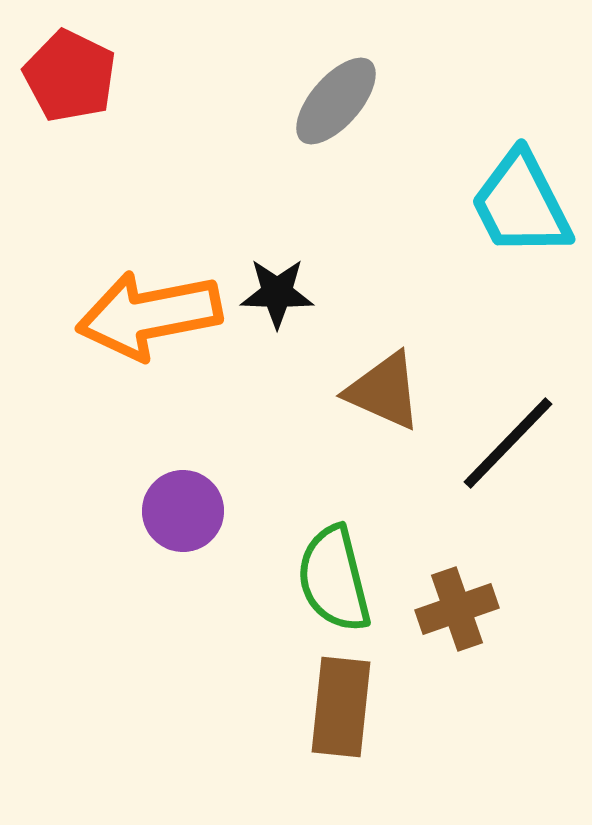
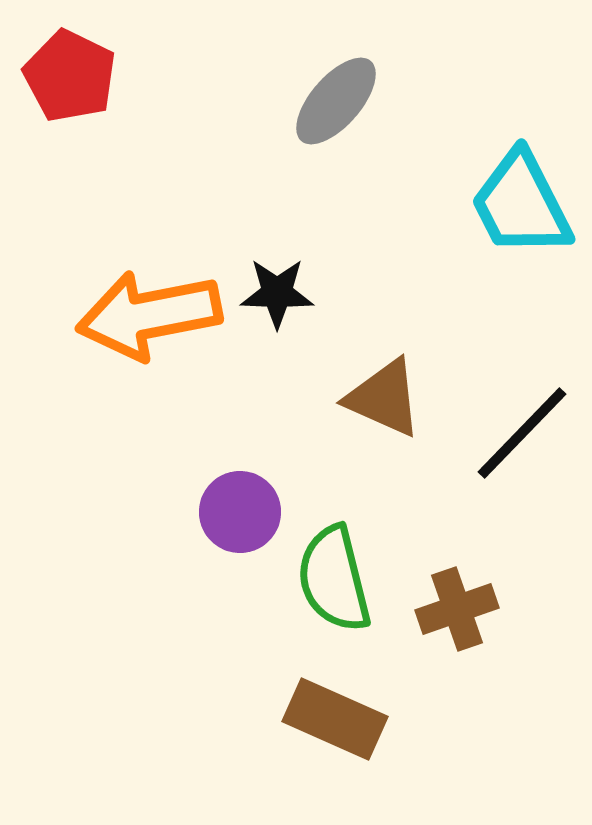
brown triangle: moved 7 px down
black line: moved 14 px right, 10 px up
purple circle: moved 57 px right, 1 px down
brown rectangle: moved 6 px left, 12 px down; rotated 72 degrees counterclockwise
